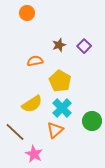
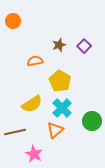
orange circle: moved 14 px left, 8 px down
brown line: rotated 55 degrees counterclockwise
